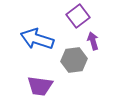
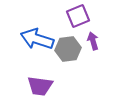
purple square: rotated 15 degrees clockwise
gray hexagon: moved 6 px left, 11 px up
